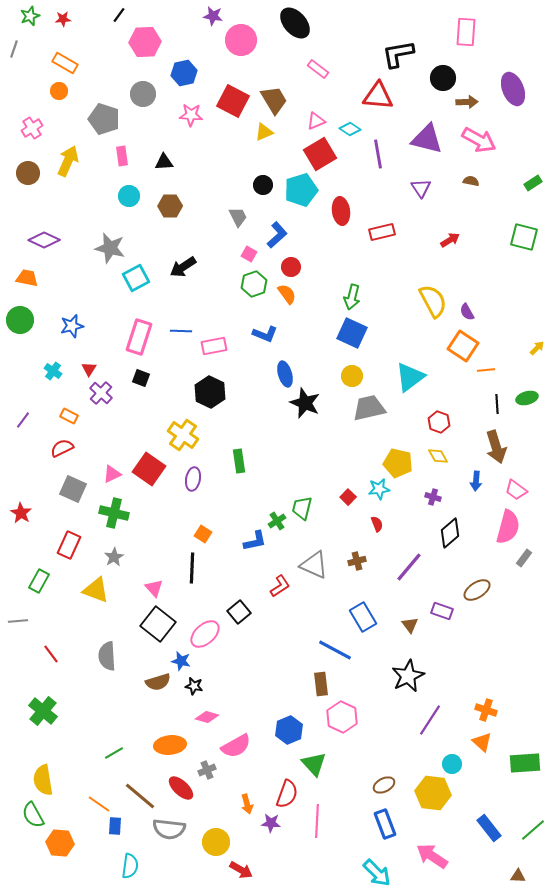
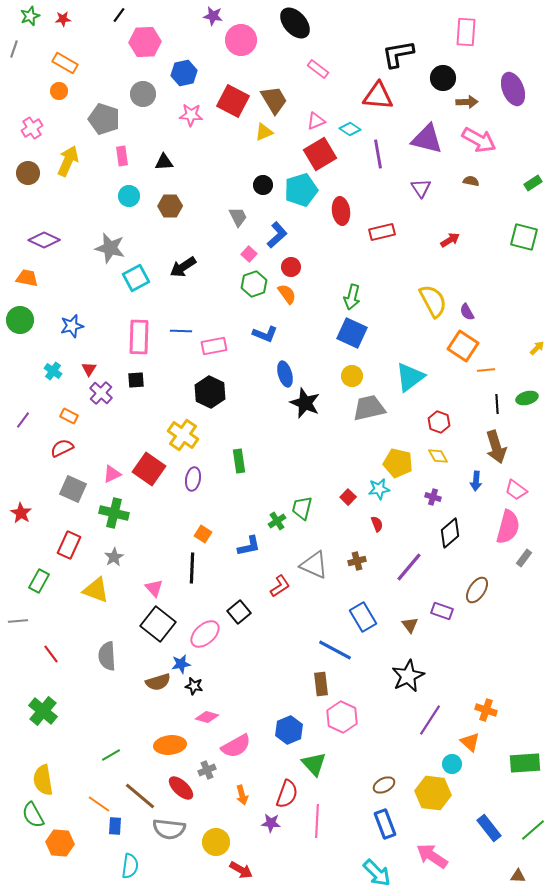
pink square at (249, 254): rotated 14 degrees clockwise
pink rectangle at (139, 337): rotated 16 degrees counterclockwise
black square at (141, 378): moved 5 px left, 2 px down; rotated 24 degrees counterclockwise
blue L-shape at (255, 541): moved 6 px left, 5 px down
brown ellipse at (477, 590): rotated 24 degrees counterclockwise
blue star at (181, 661): moved 3 px down; rotated 24 degrees counterclockwise
orange triangle at (482, 742): moved 12 px left
green line at (114, 753): moved 3 px left, 2 px down
orange arrow at (247, 804): moved 5 px left, 9 px up
